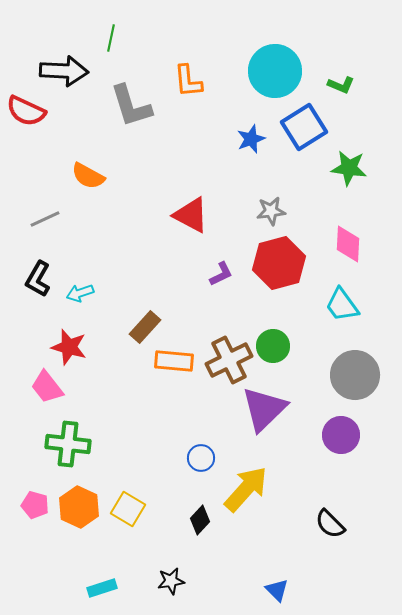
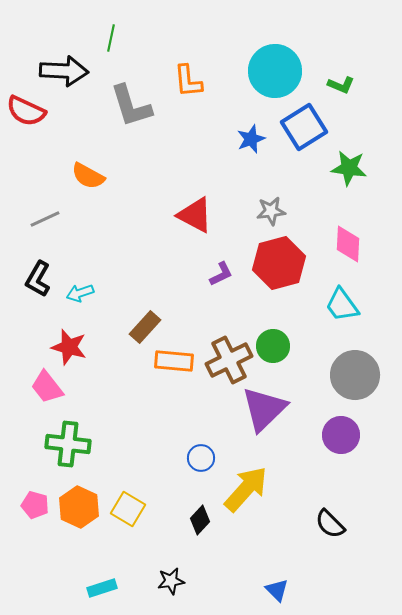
red triangle: moved 4 px right
